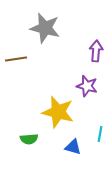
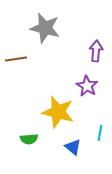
purple star: rotated 15 degrees clockwise
cyan line: moved 1 px up
blue triangle: rotated 24 degrees clockwise
